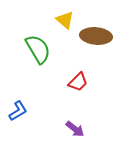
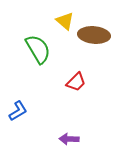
yellow triangle: moved 1 px down
brown ellipse: moved 2 px left, 1 px up
red trapezoid: moved 2 px left
purple arrow: moved 6 px left, 10 px down; rotated 144 degrees clockwise
